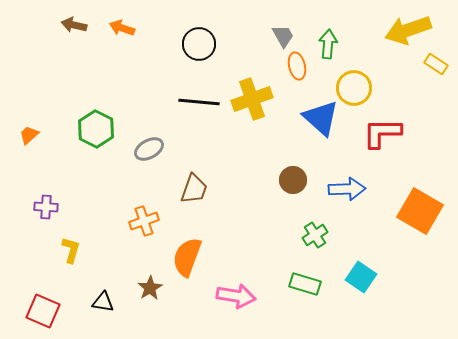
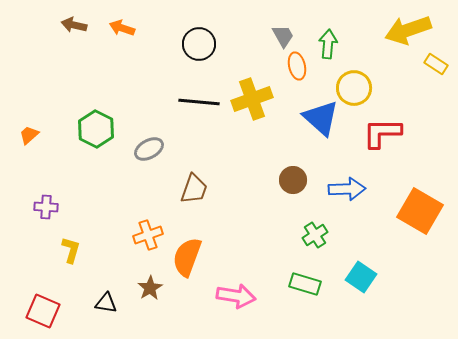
orange cross: moved 4 px right, 14 px down
black triangle: moved 3 px right, 1 px down
